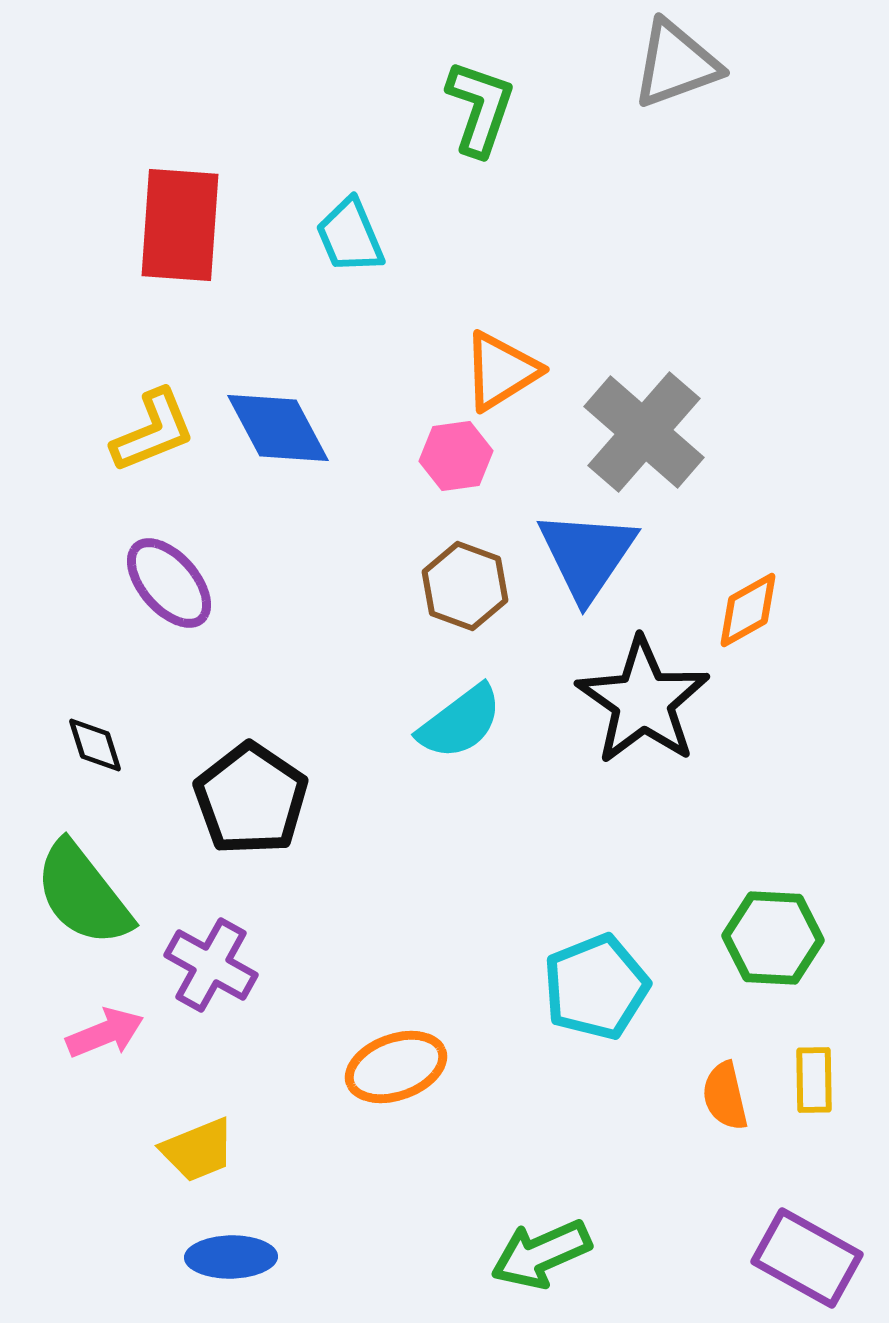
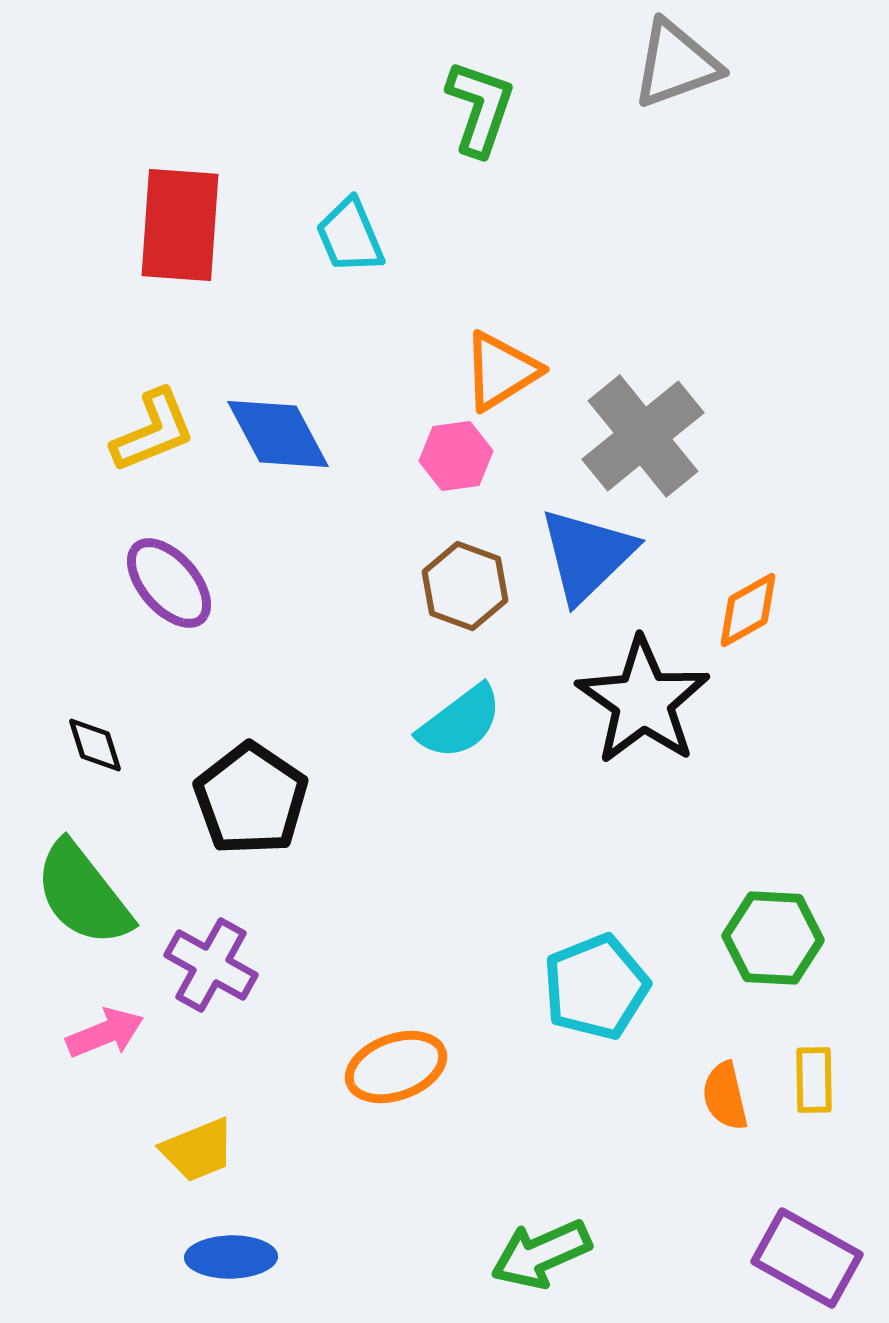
blue diamond: moved 6 px down
gray cross: moved 1 px left, 4 px down; rotated 10 degrees clockwise
blue triangle: rotated 12 degrees clockwise
